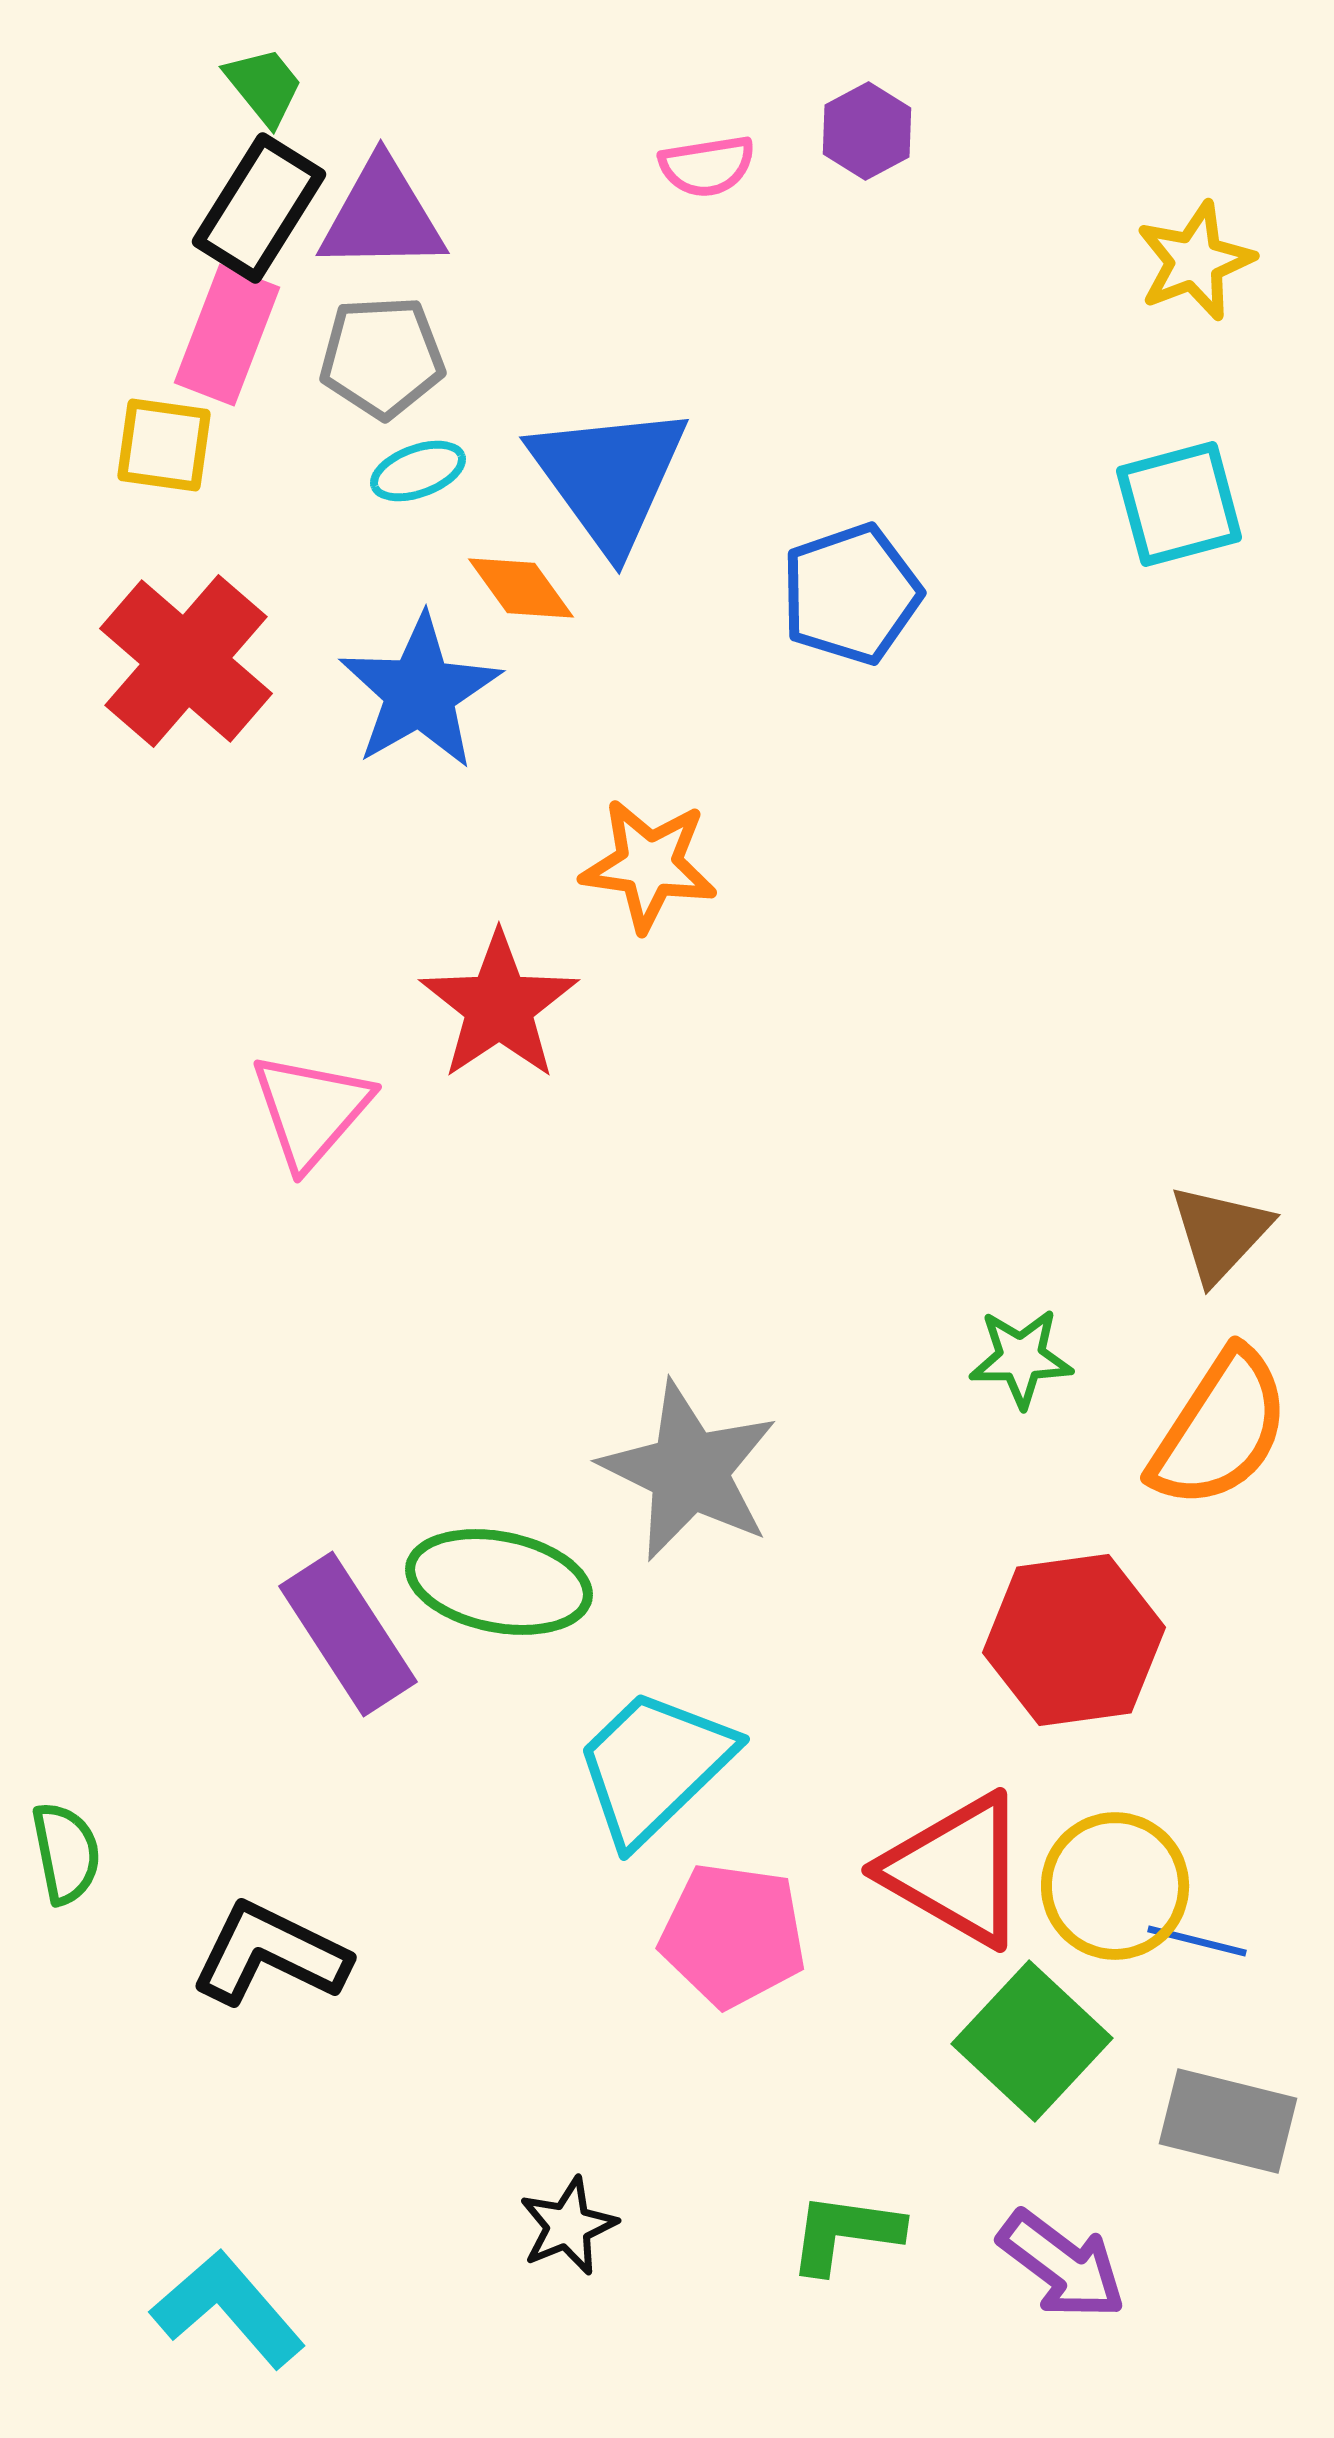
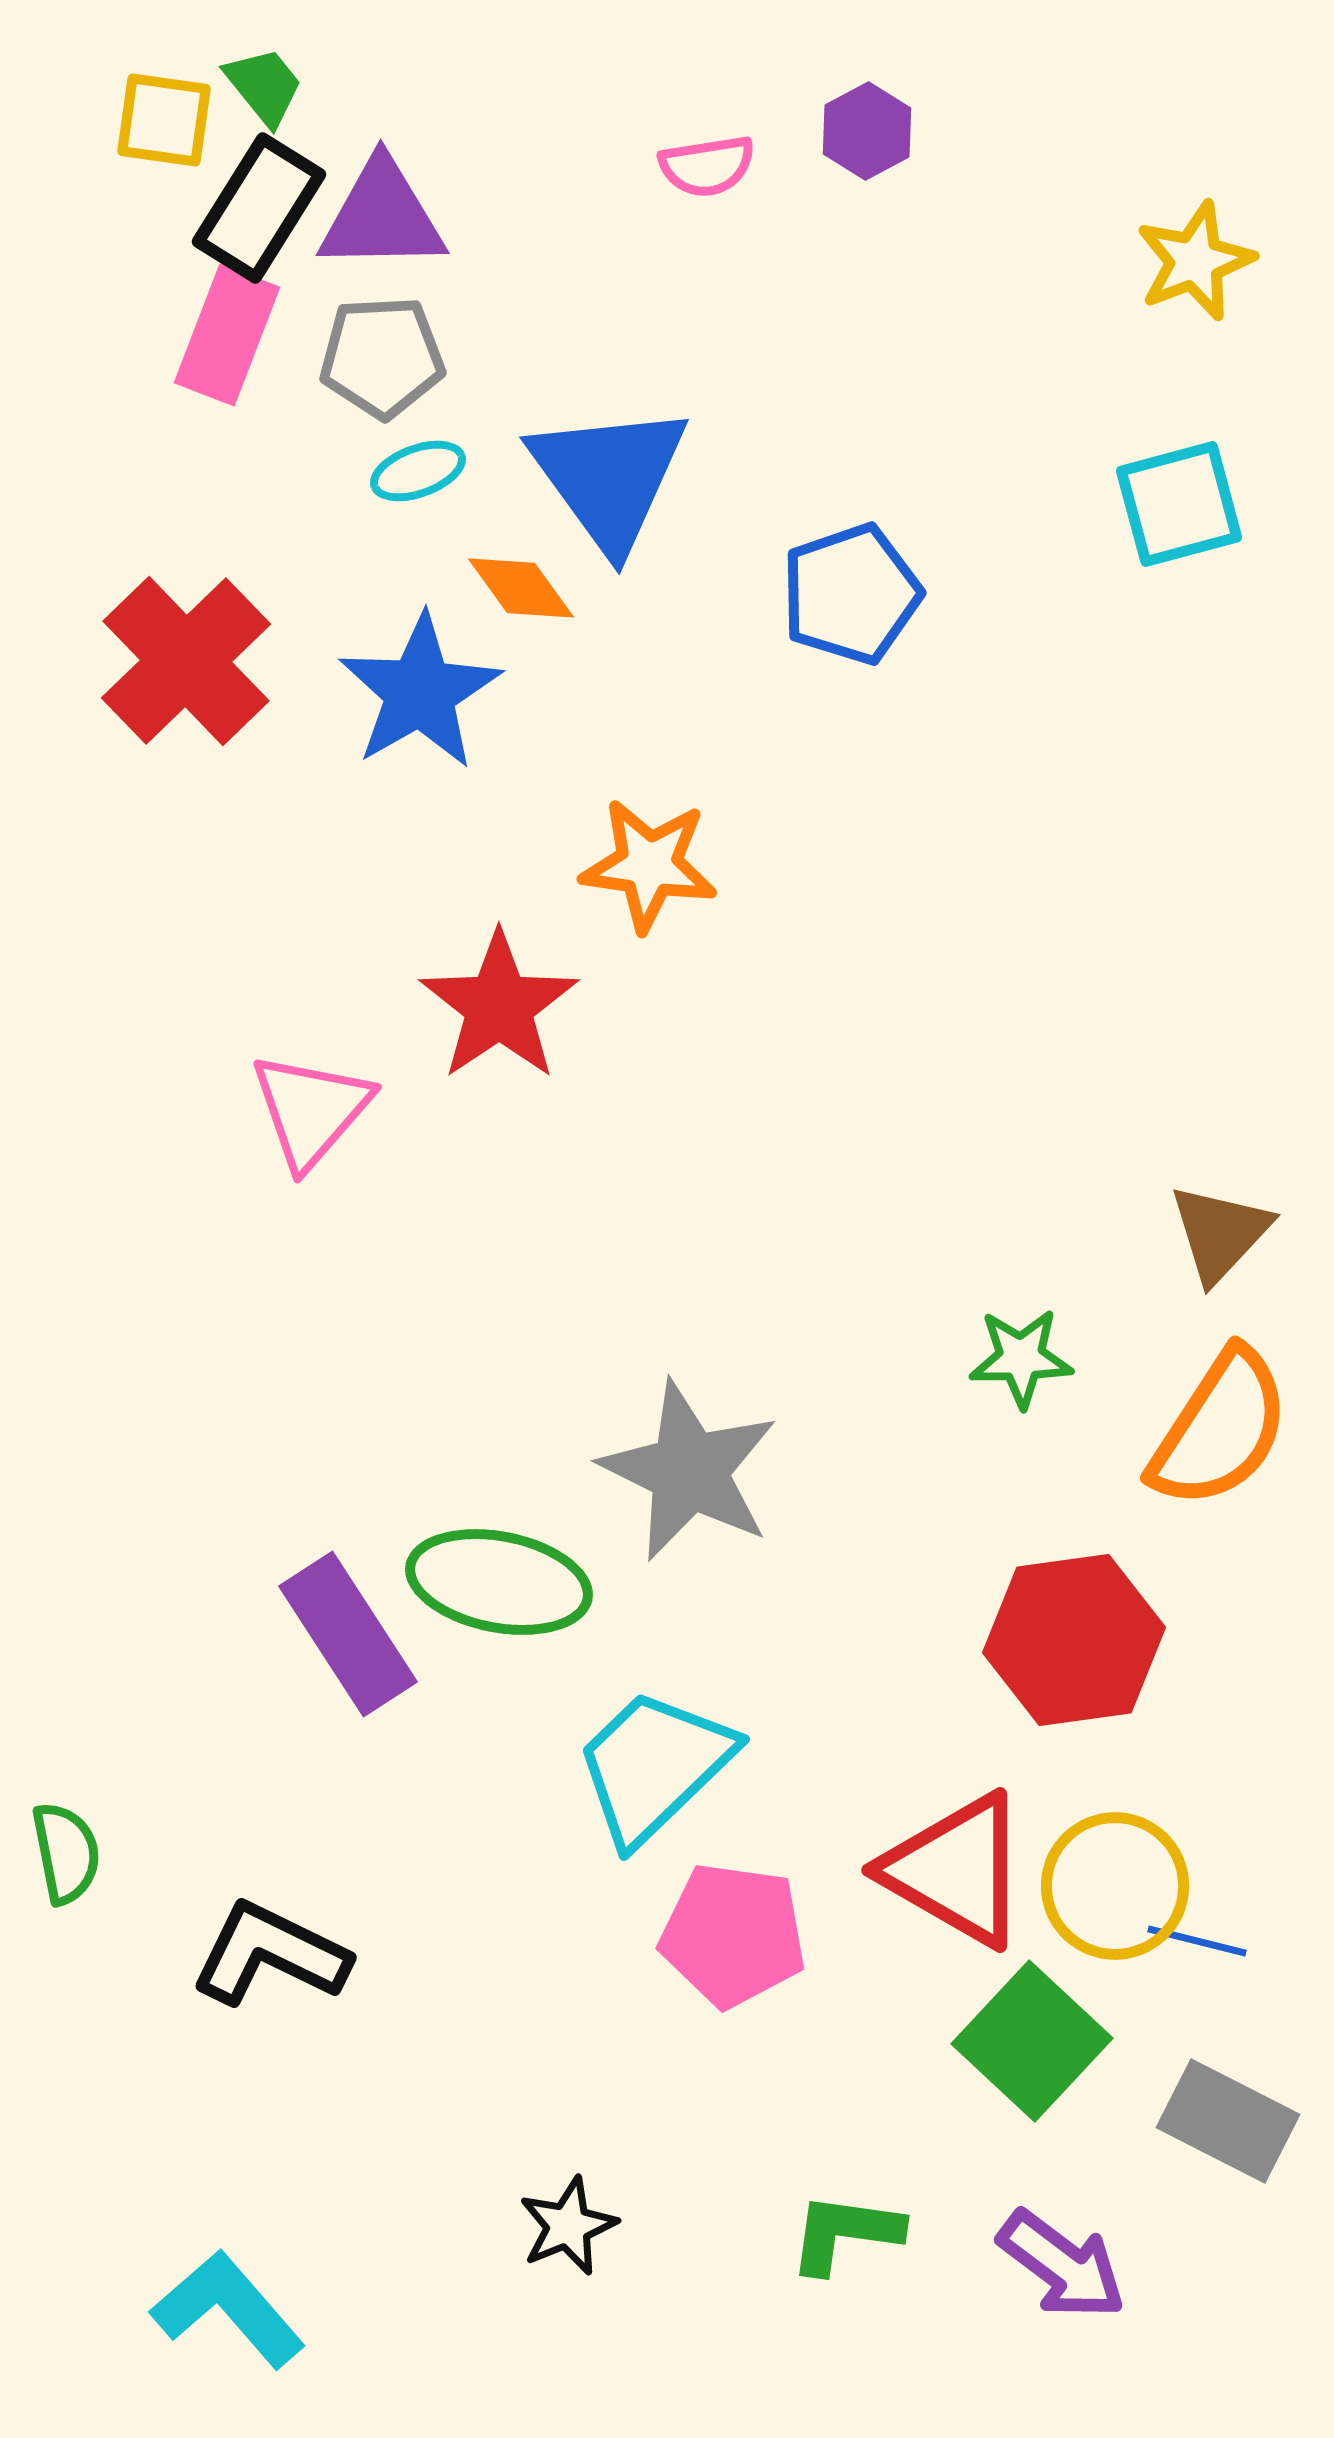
yellow square: moved 325 px up
red cross: rotated 5 degrees clockwise
gray rectangle: rotated 13 degrees clockwise
